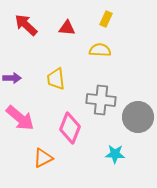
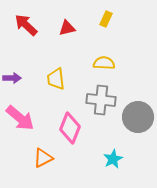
red triangle: rotated 18 degrees counterclockwise
yellow semicircle: moved 4 px right, 13 px down
cyan star: moved 2 px left, 5 px down; rotated 30 degrees counterclockwise
